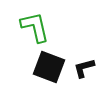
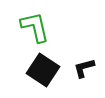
black square: moved 6 px left, 3 px down; rotated 12 degrees clockwise
